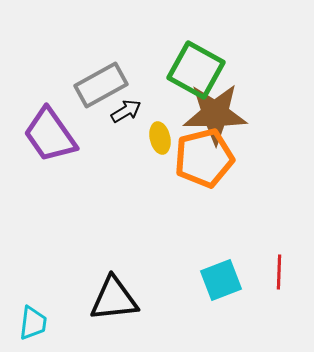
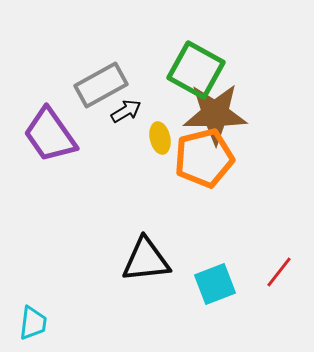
red line: rotated 36 degrees clockwise
cyan square: moved 6 px left, 4 px down
black triangle: moved 32 px right, 39 px up
